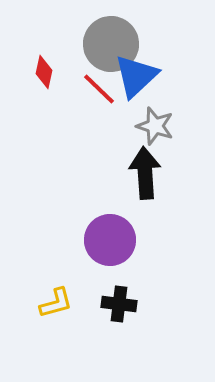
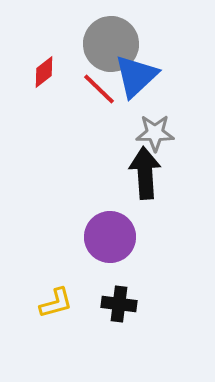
red diamond: rotated 40 degrees clockwise
gray star: moved 7 px down; rotated 18 degrees counterclockwise
purple circle: moved 3 px up
